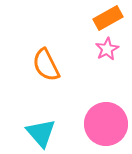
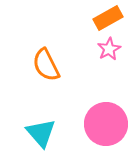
pink star: moved 2 px right
